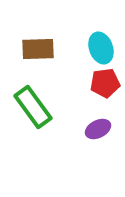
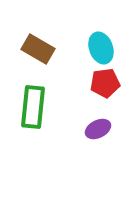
brown rectangle: rotated 32 degrees clockwise
green rectangle: rotated 42 degrees clockwise
